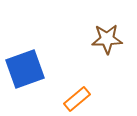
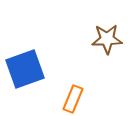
orange rectangle: moved 4 px left; rotated 28 degrees counterclockwise
